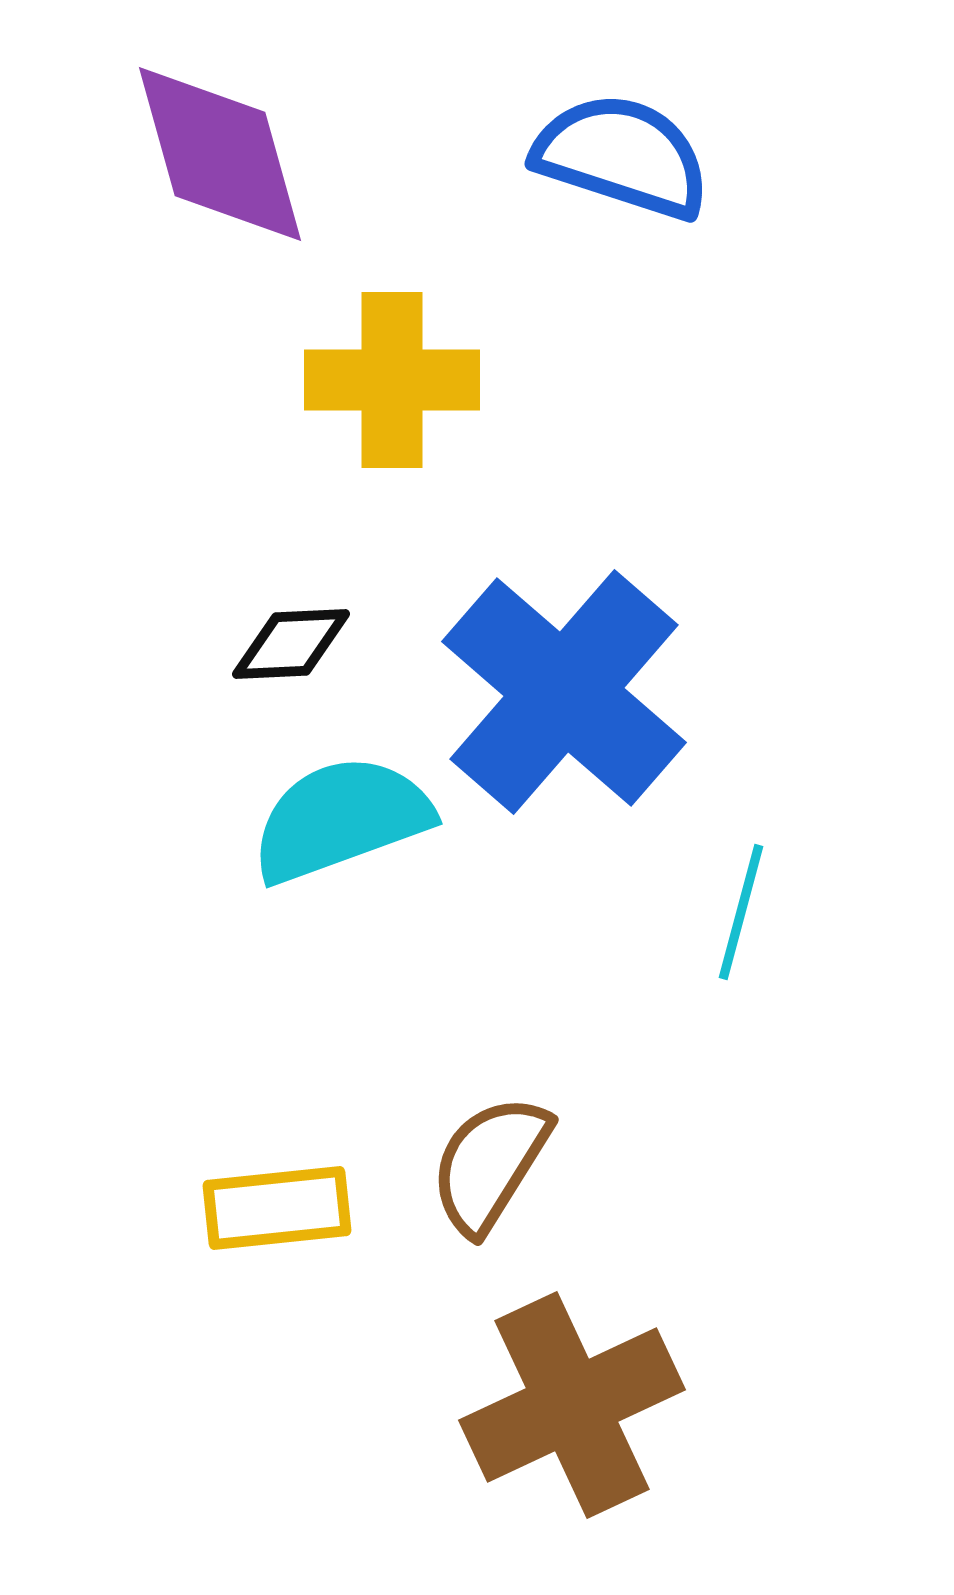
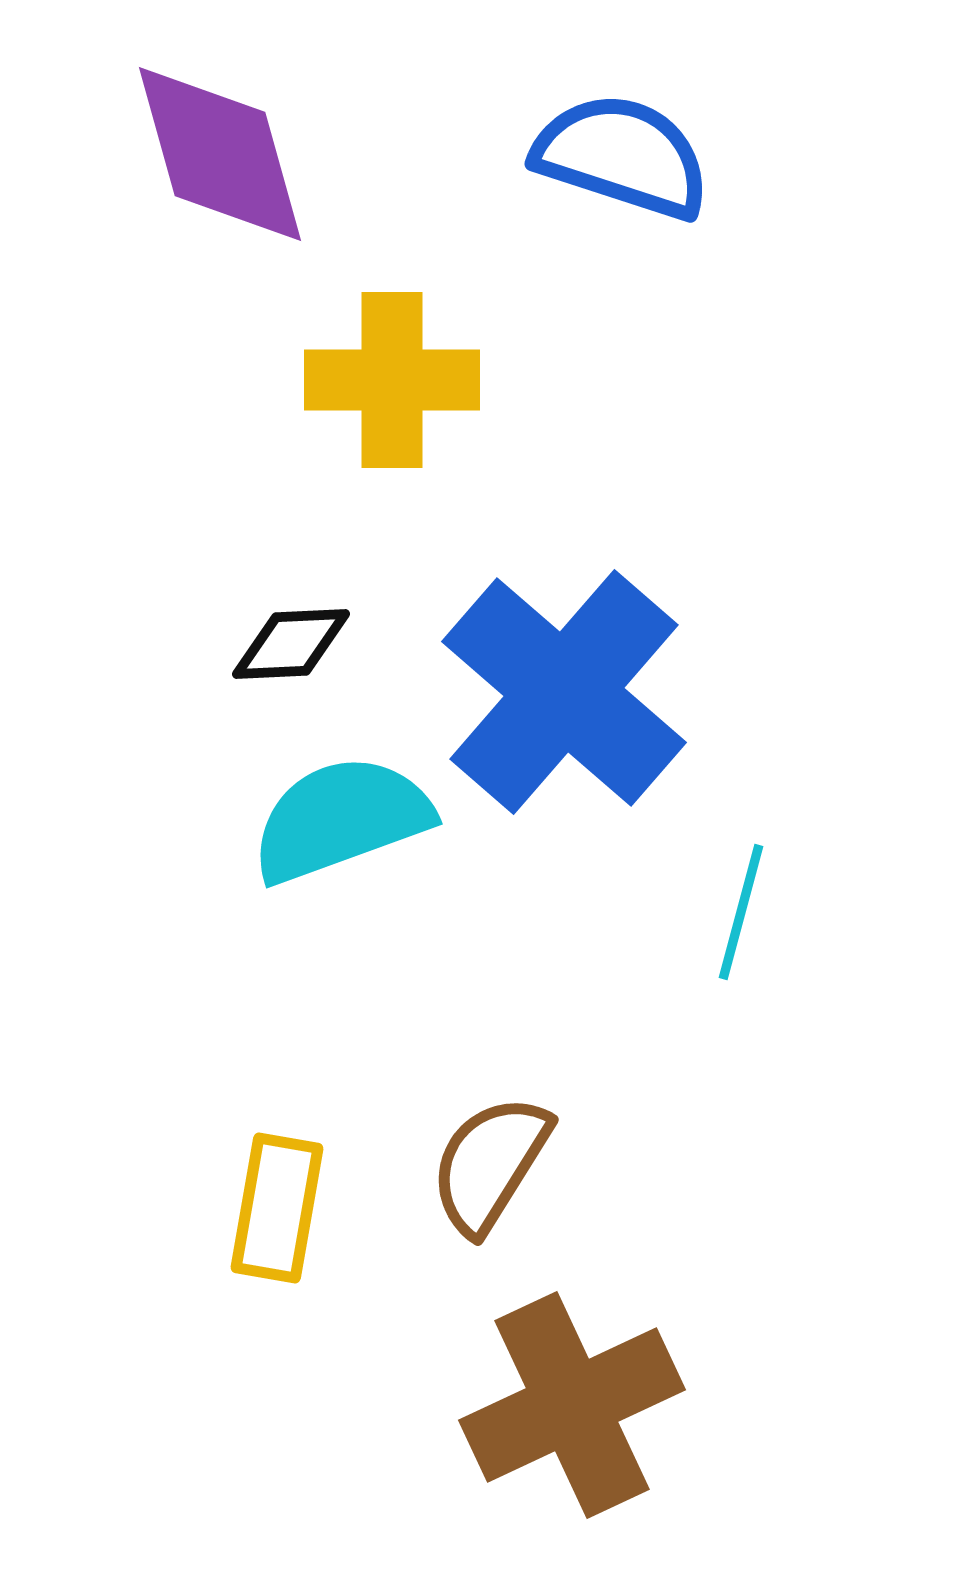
yellow rectangle: rotated 74 degrees counterclockwise
